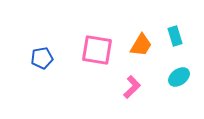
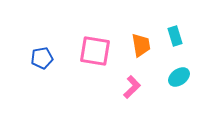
orange trapezoid: rotated 40 degrees counterclockwise
pink square: moved 2 px left, 1 px down
